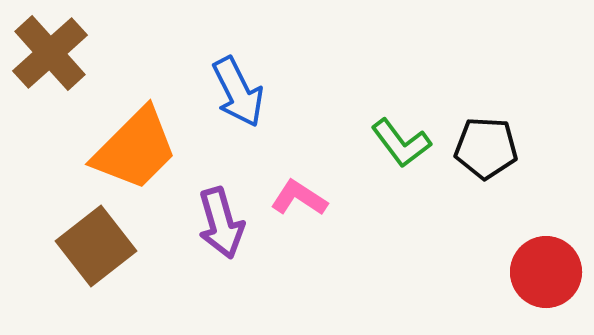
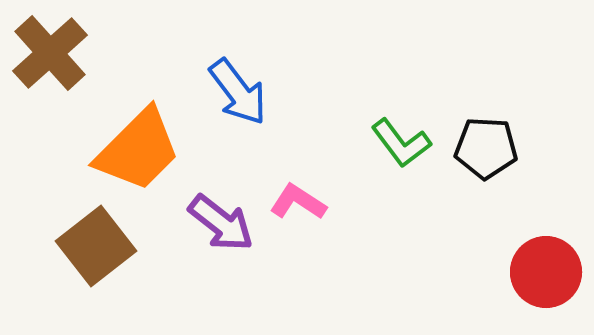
blue arrow: rotated 10 degrees counterclockwise
orange trapezoid: moved 3 px right, 1 px down
pink L-shape: moved 1 px left, 4 px down
purple arrow: rotated 36 degrees counterclockwise
